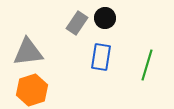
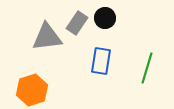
gray triangle: moved 19 px right, 15 px up
blue rectangle: moved 4 px down
green line: moved 3 px down
